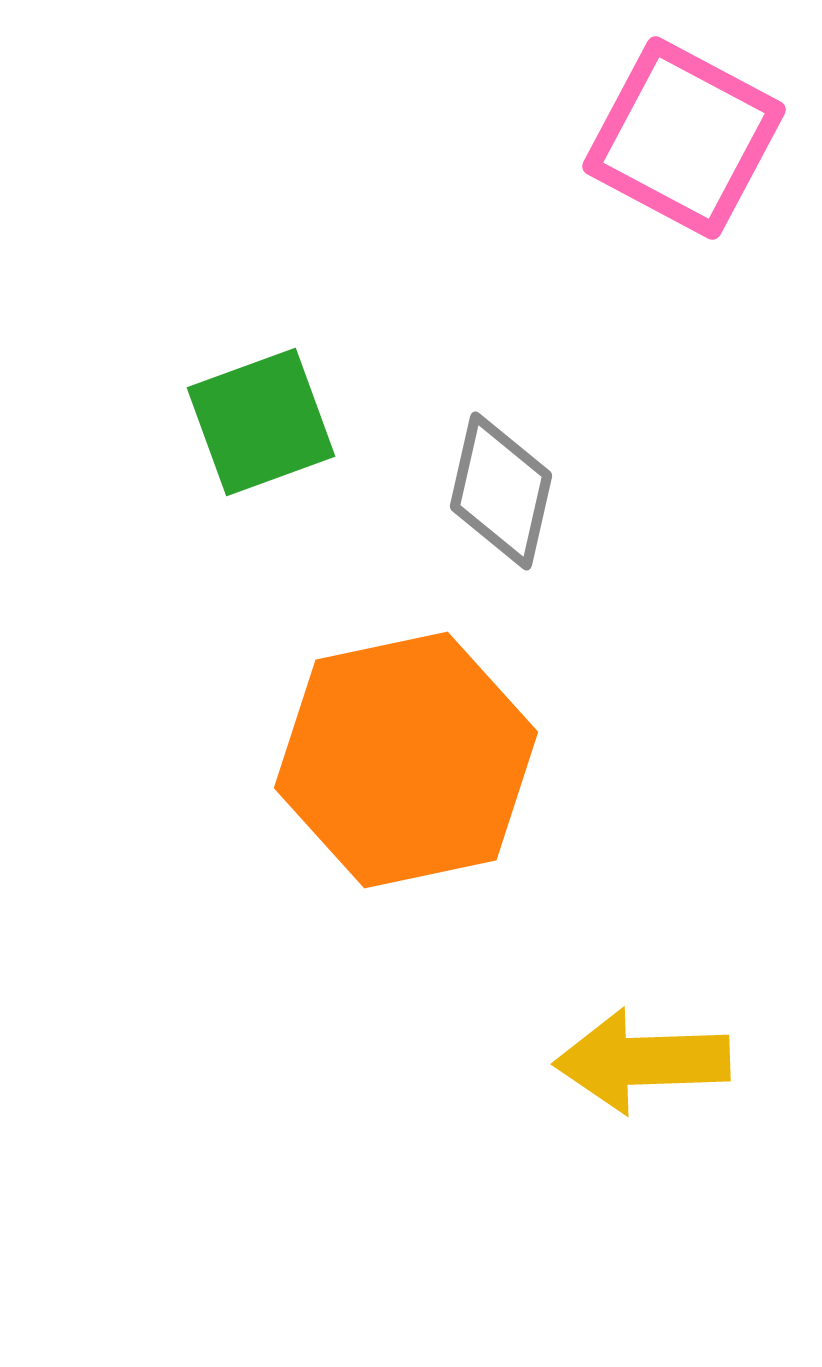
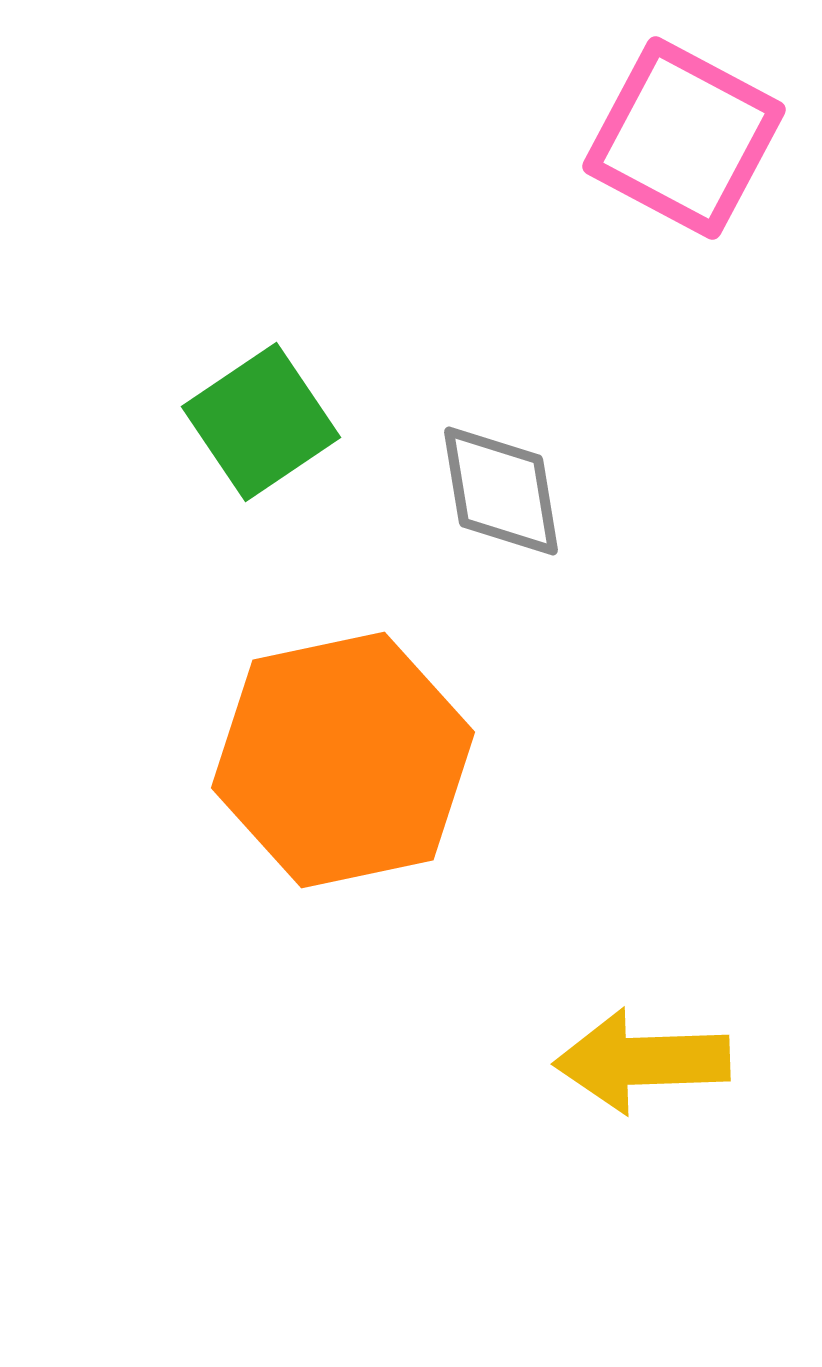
green square: rotated 14 degrees counterclockwise
gray diamond: rotated 22 degrees counterclockwise
orange hexagon: moved 63 px left
